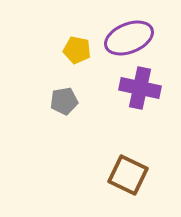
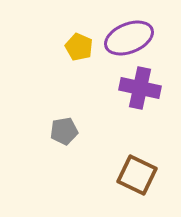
yellow pentagon: moved 2 px right, 3 px up; rotated 12 degrees clockwise
gray pentagon: moved 30 px down
brown square: moved 9 px right
